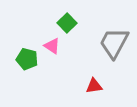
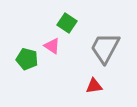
green square: rotated 12 degrees counterclockwise
gray trapezoid: moved 9 px left, 5 px down
